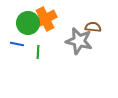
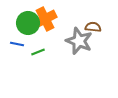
gray star: rotated 8 degrees clockwise
green line: rotated 64 degrees clockwise
